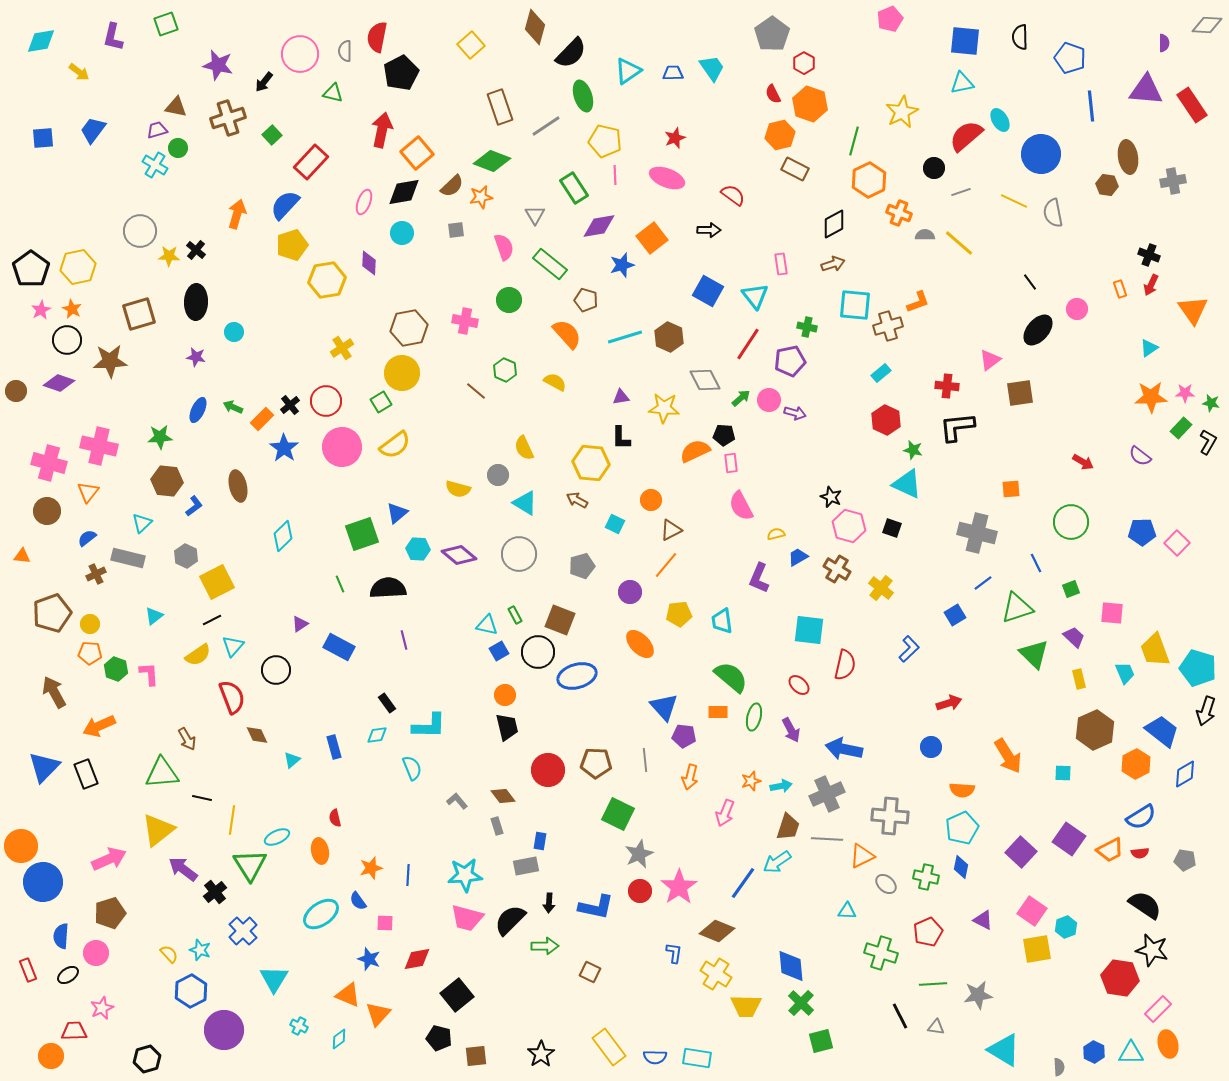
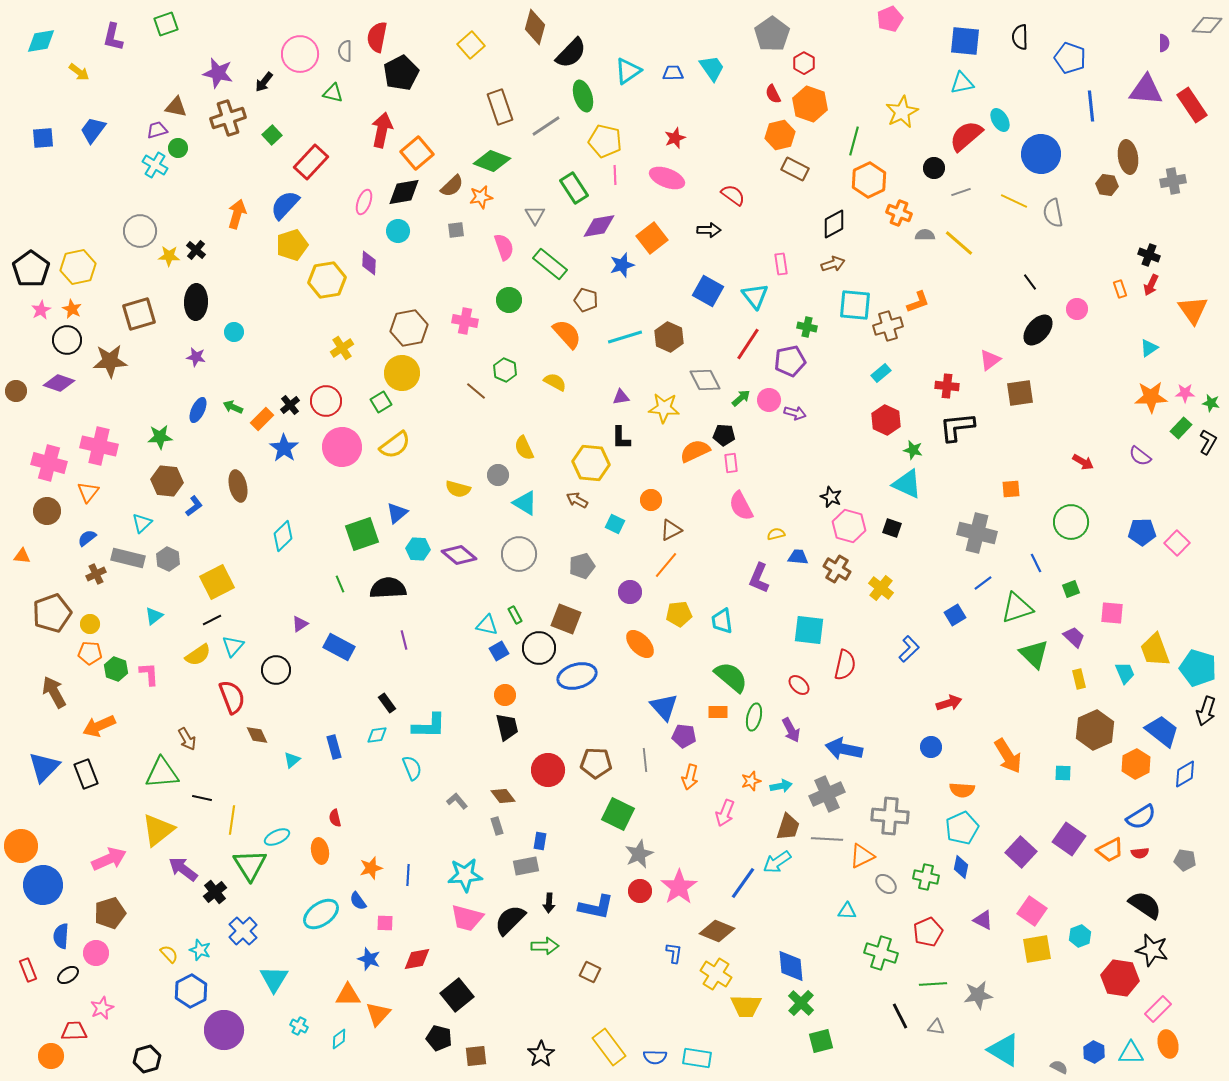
purple star at (218, 65): moved 8 px down
cyan circle at (402, 233): moved 4 px left, 2 px up
gray hexagon at (186, 556): moved 18 px left, 3 px down
blue trapezoid at (798, 557): rotated 35 degrees clockwise
brown square at (560, 620): moved 6 px right, 1 px up
black circle at (538, 652): moved 1 px right, 4 px up
blue circle at (43, 882): moved 3 px down
cyan hexagon at (1066, 927): moved 14 px right, 9 px down
orange triangle at (348, 995): rotated 24 degrees counterclockwise
gray semicircle at (1059, 1067): rotated 60 degrees counterclockwise
